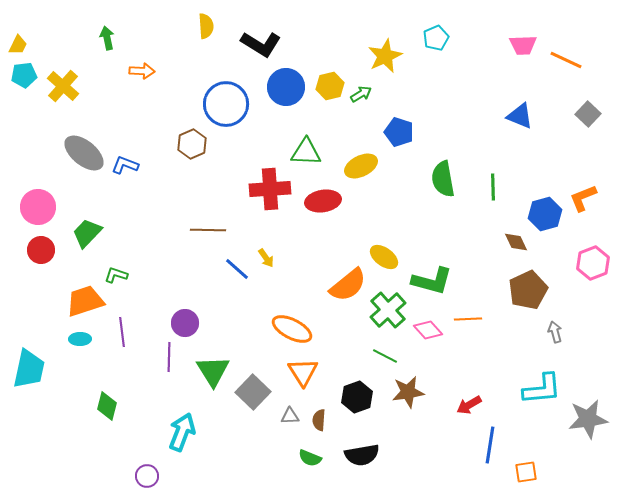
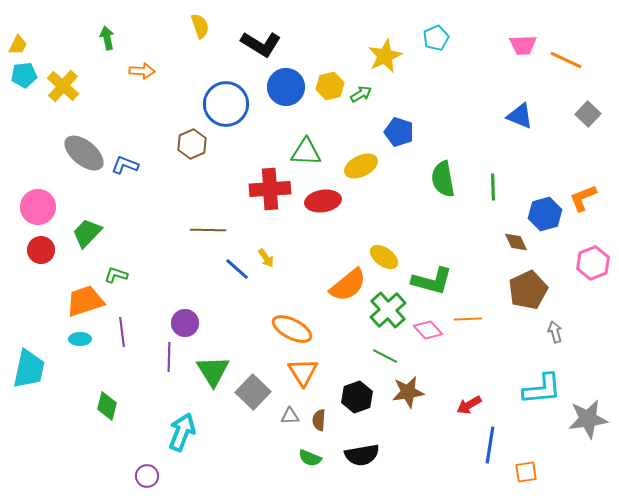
yellow semicircle at (206, 26): moved 6 px left; rotated 15 degrees counterclockwise
